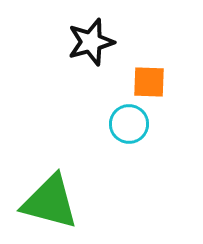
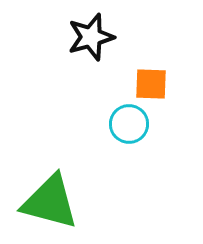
black star: moved 5 px up
orange square: moved 2 px right, 2 px down
